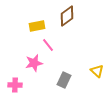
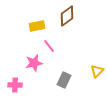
pink line: moved 1 px right, 1 px down
yellow triangle: rotated 32 degrees clockwise
